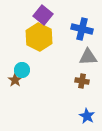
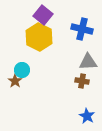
gray triangle: moved 5 px down
brown star: moved 1 px down
